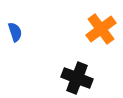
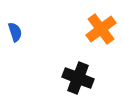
black cross: moved 1 px right
